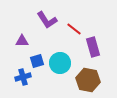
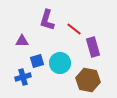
purple L-shape: rotated 50 degrees clockwise
